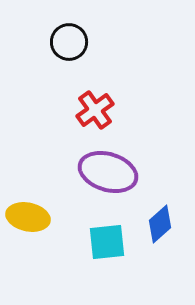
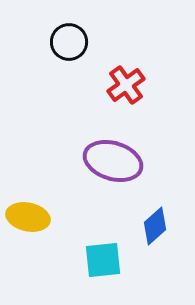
red cross: moved 31 px right, 25 px up
purple ellipse: moved 5 px right, 11 px up
blue diamond: moved 5 px left, 2 px down
cyan square: moved 4 px left, 18 px down
